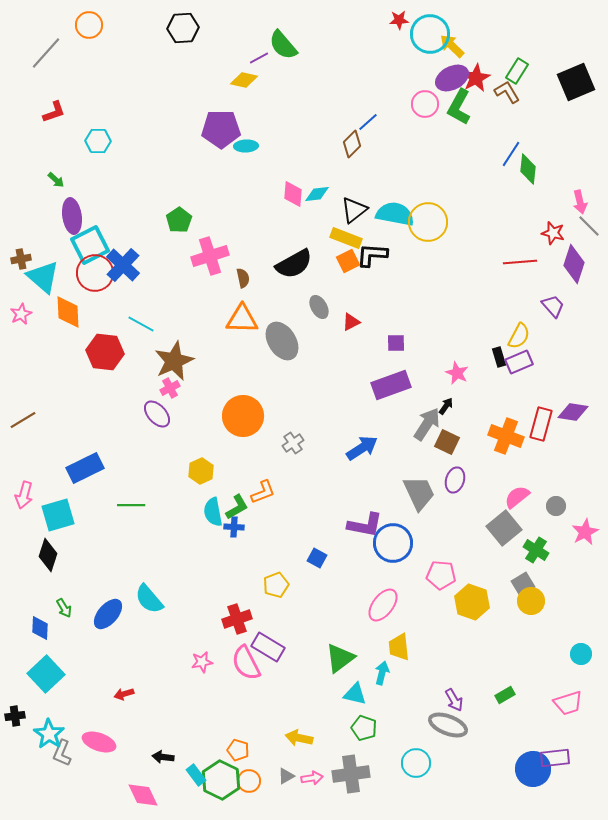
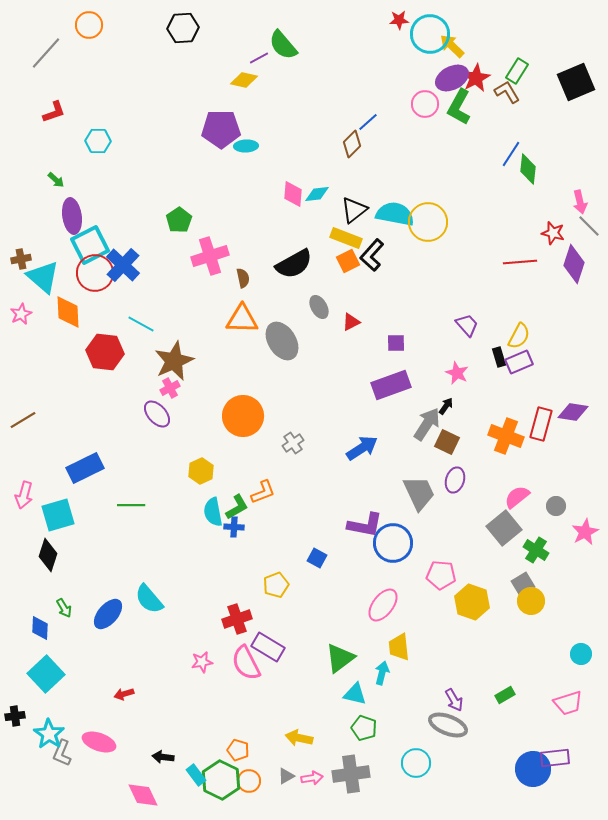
black L-shape at (372, 255): rotated 52 degrees counterclockwise
purple trapezoid at (553, 306): moved 86 px left, 19 px down
